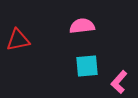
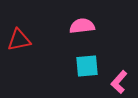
red triangle: moved 1 px right
